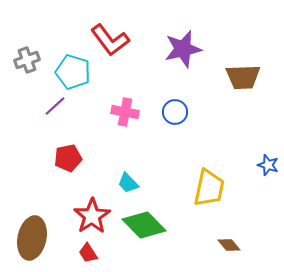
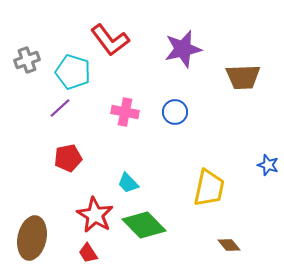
purple line: moved 5 px right, 2 px down
red star: moved 3 px right, 1 px up; rotated 9 degrees counterclockwise
